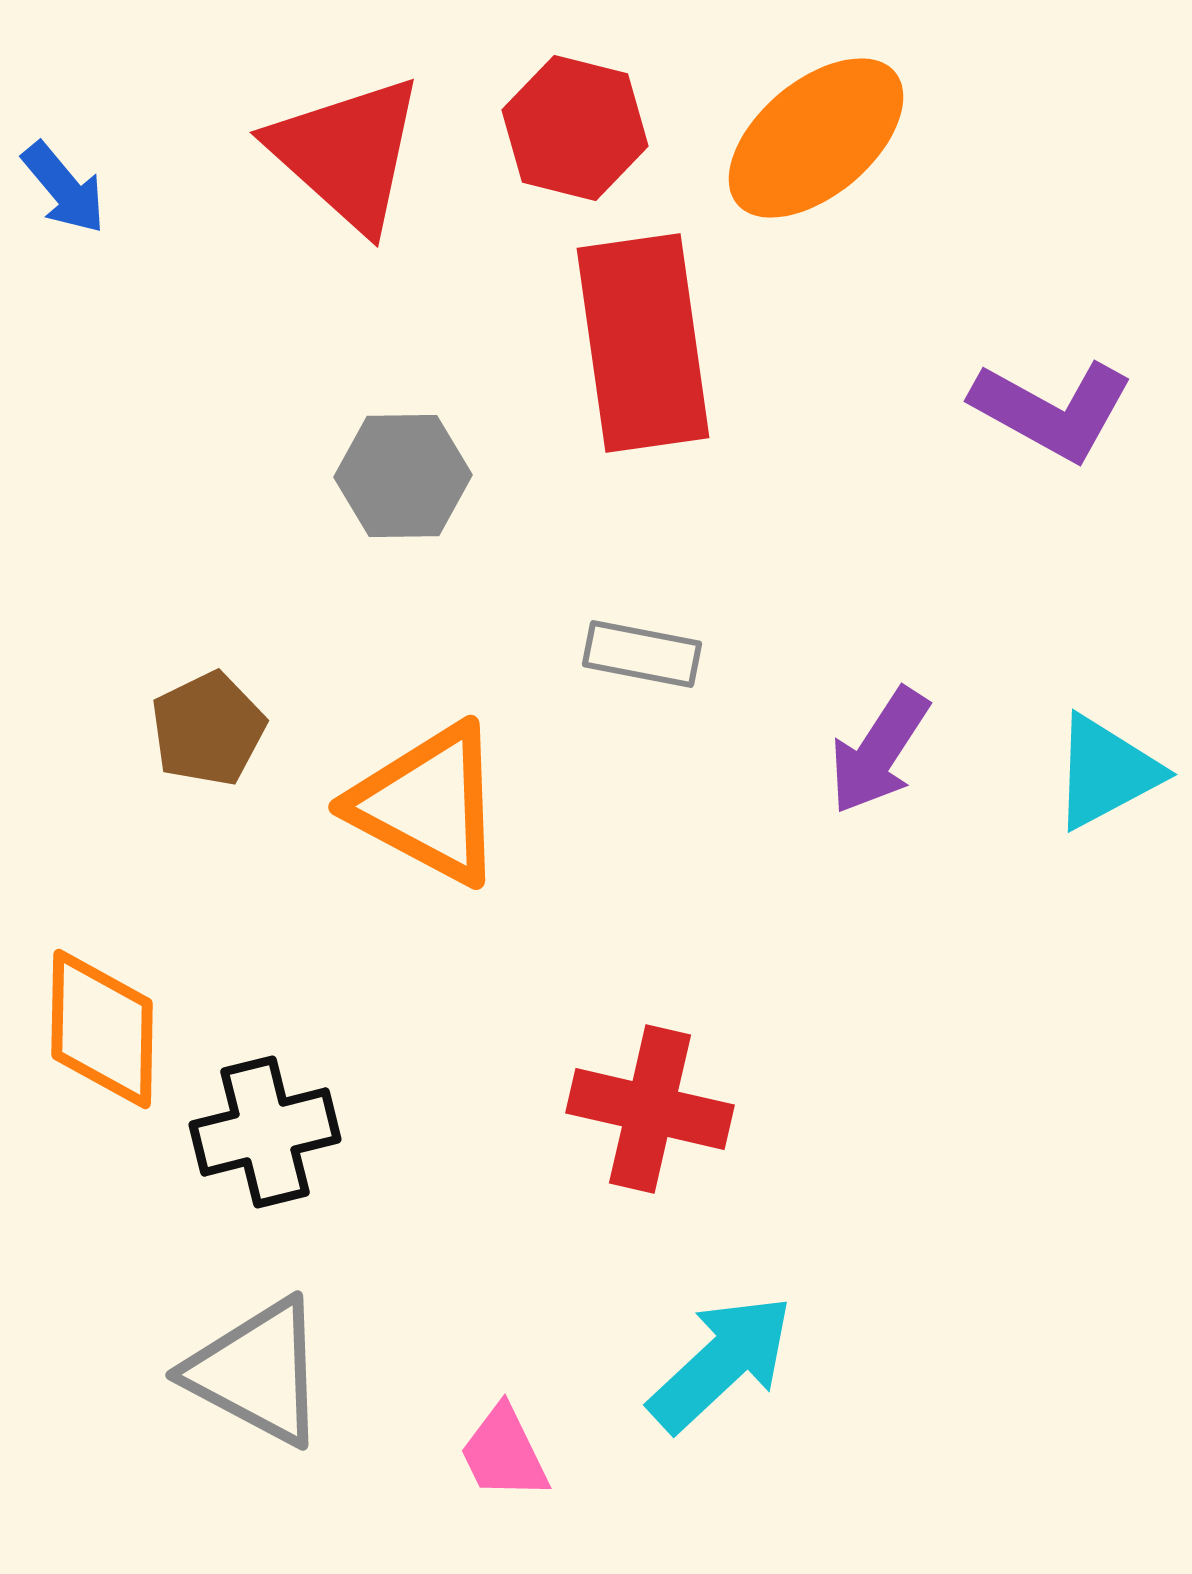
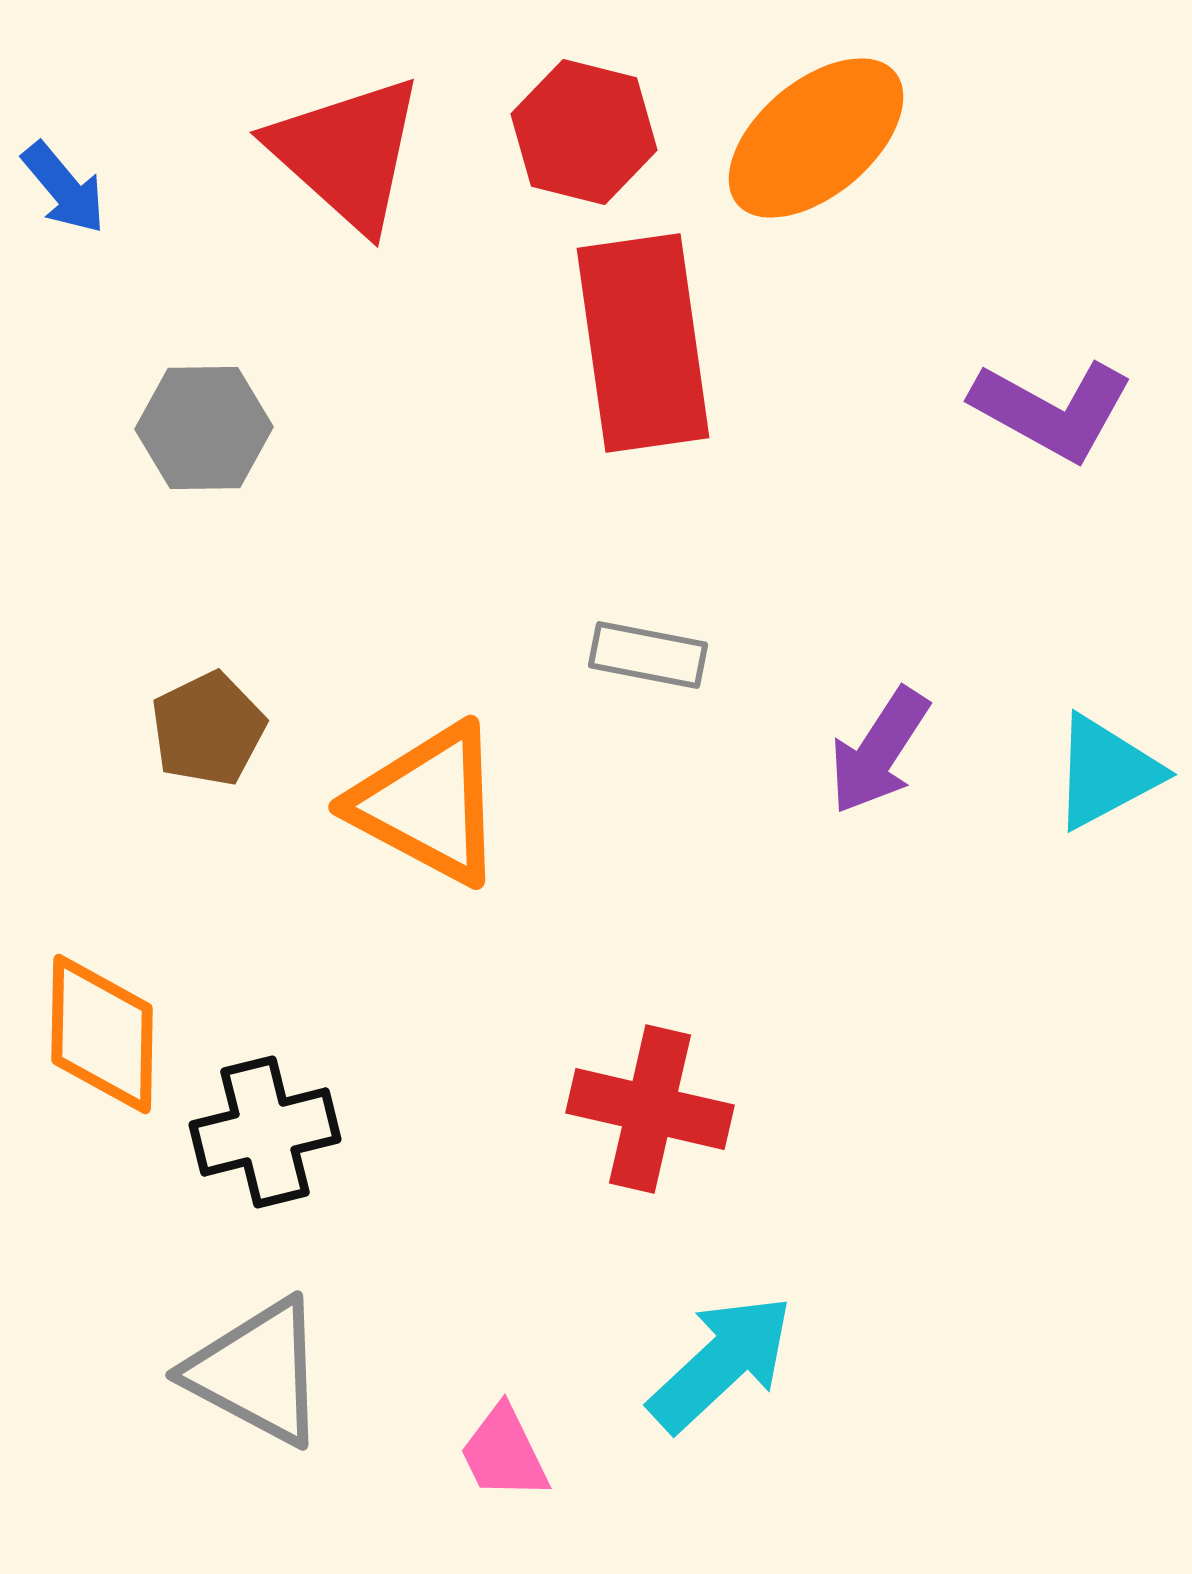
red hexagon: moved 9 px right, 4 px down
gray hexagon: moved 199 px left, 48 px up
gray rectangle: moved 6 px right, 1 px down
orange diamond: moved 5 px down
